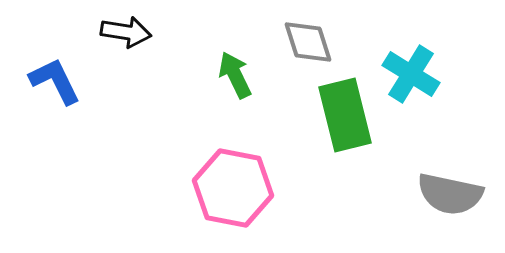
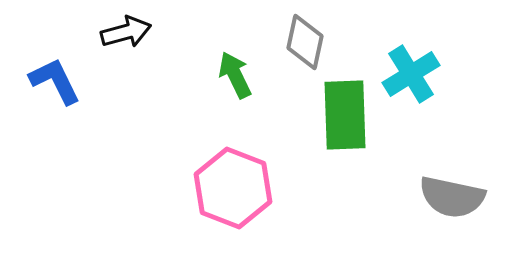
black arrow: rotated 24 degrees counterclockwise
gray diamond: moved 3 px left; rotated 30 degrees clockwise
cyan cross: rotated 26 degrees clockwise
green rectangle: rotated 12 degrees clockwise
pink hexagon: rotated 10 degrees clockwise
gray semicircle: moved 2 px right, 3 px down
